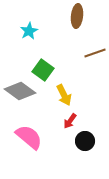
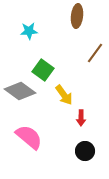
cyan star: rotated 24 degrees clockwise
brown line: rotated 35 degrees counterclockwise
yellow arrow: rotated 10 degrees counterclockwise
red arrow: moved 11 px right, 3 px up; rotated 35 degrees counterclockwise
black circle: moved 10 px down
